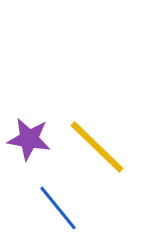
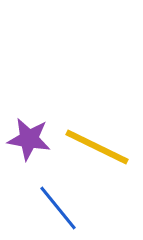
yellow line: rotated 18 degrees counterclockwise
